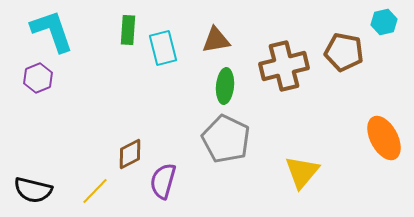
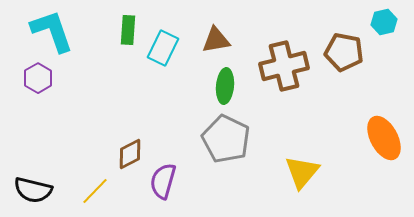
cyan rectangle: rotated 40 degrees clockwise
purple hexagon: rotated 8 degrees counterclockwise
